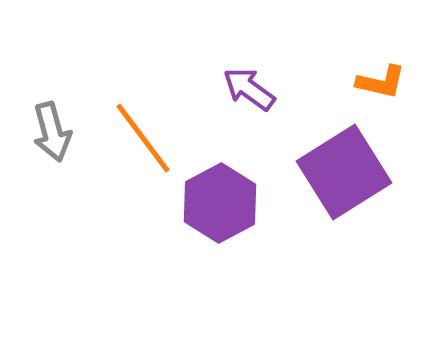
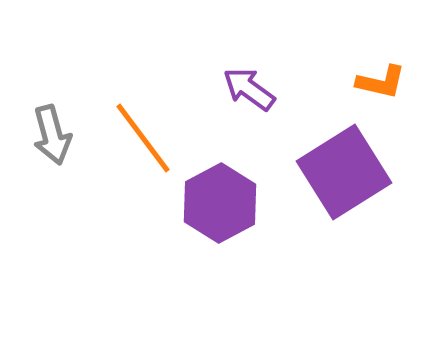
gray arrow: moved 3 px down
